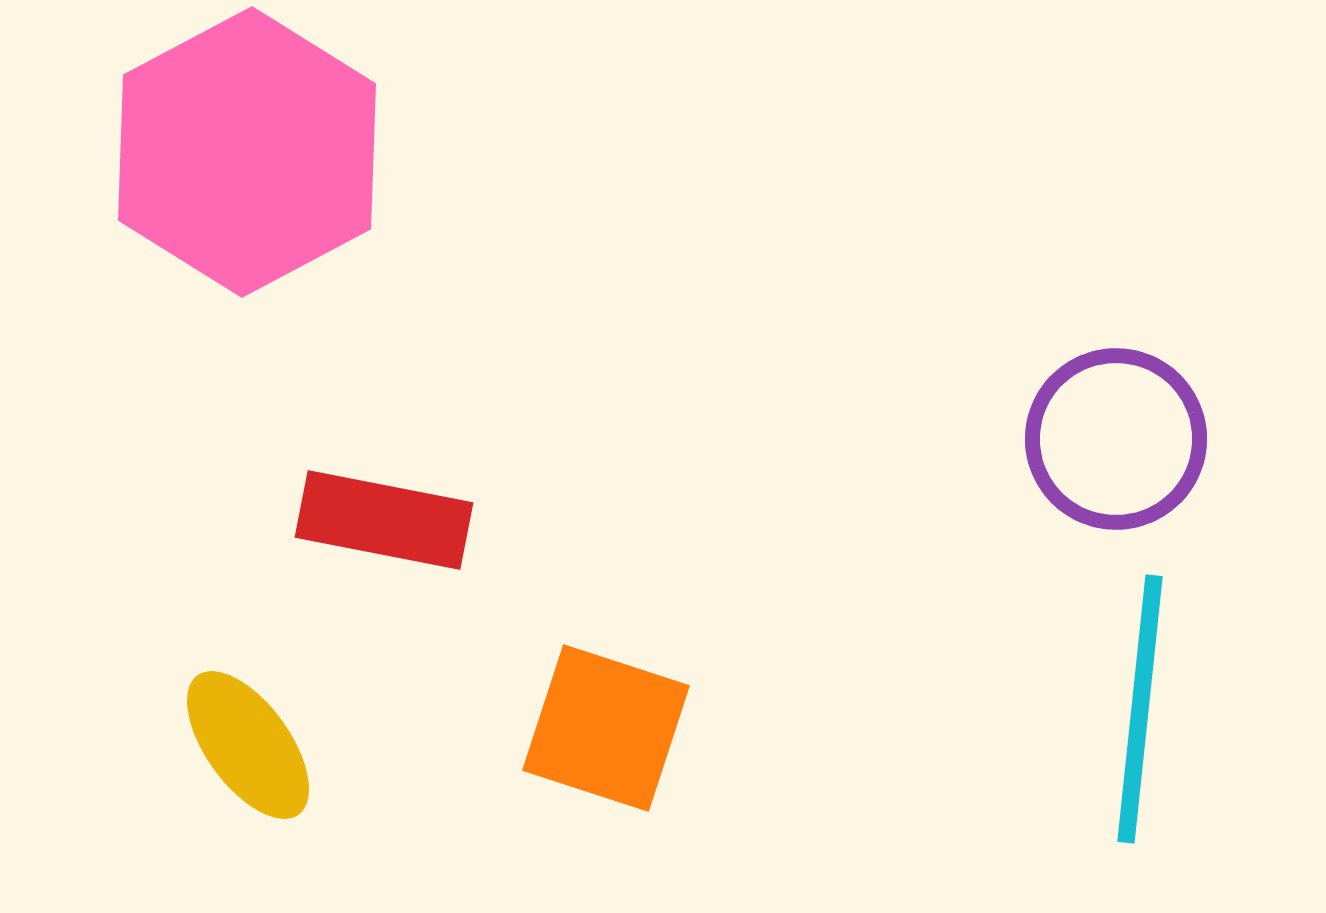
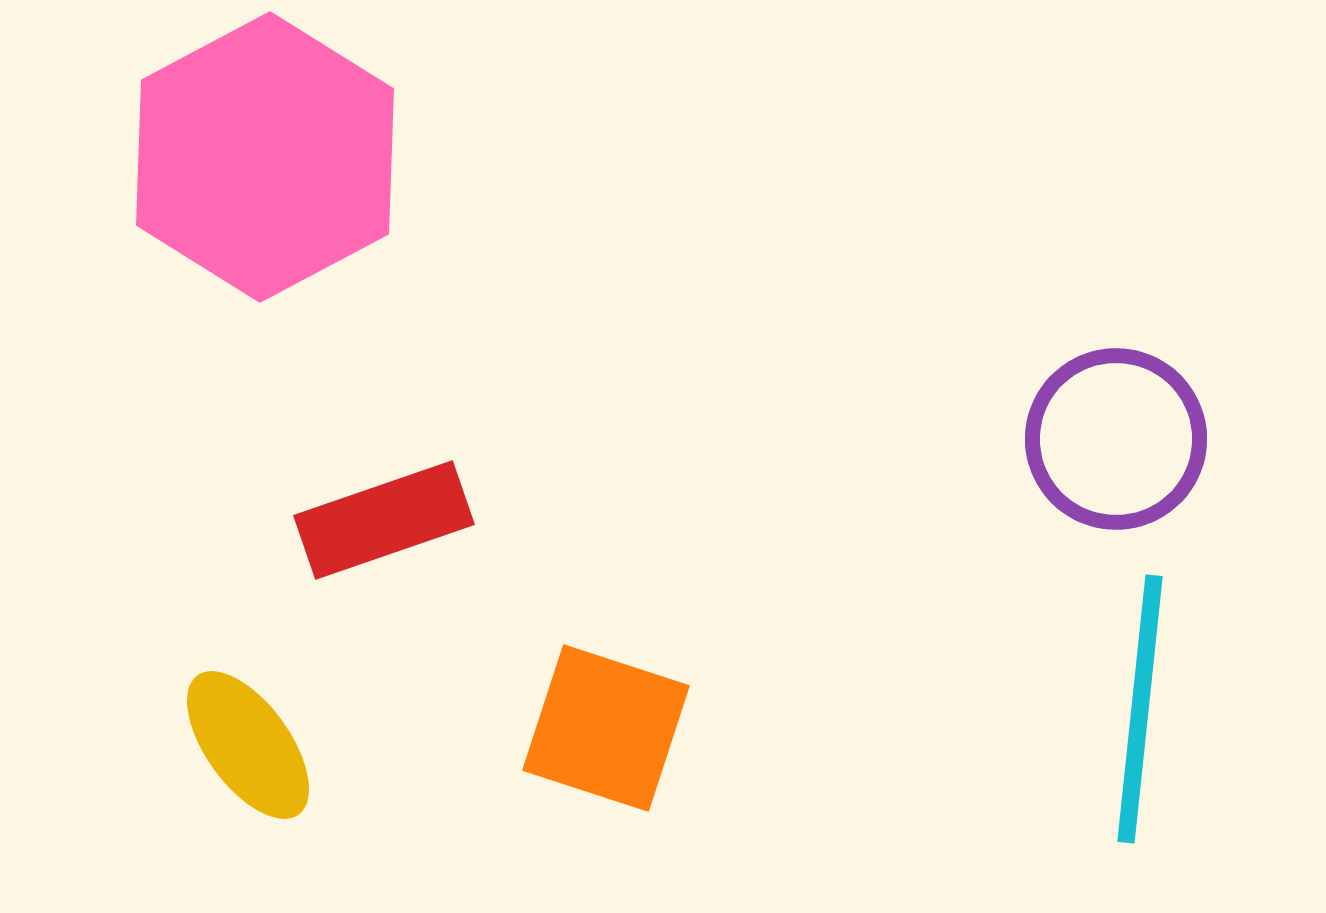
pink hexagon: moved 18 px right, 5 px down
red rectangle: rotated 30 degrees counterclockwise
